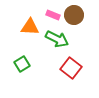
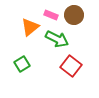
pink rectangle: moved 2 px left
orange triangle: rotated 42 degrees counterclockwise
red square: moved 2 px up
